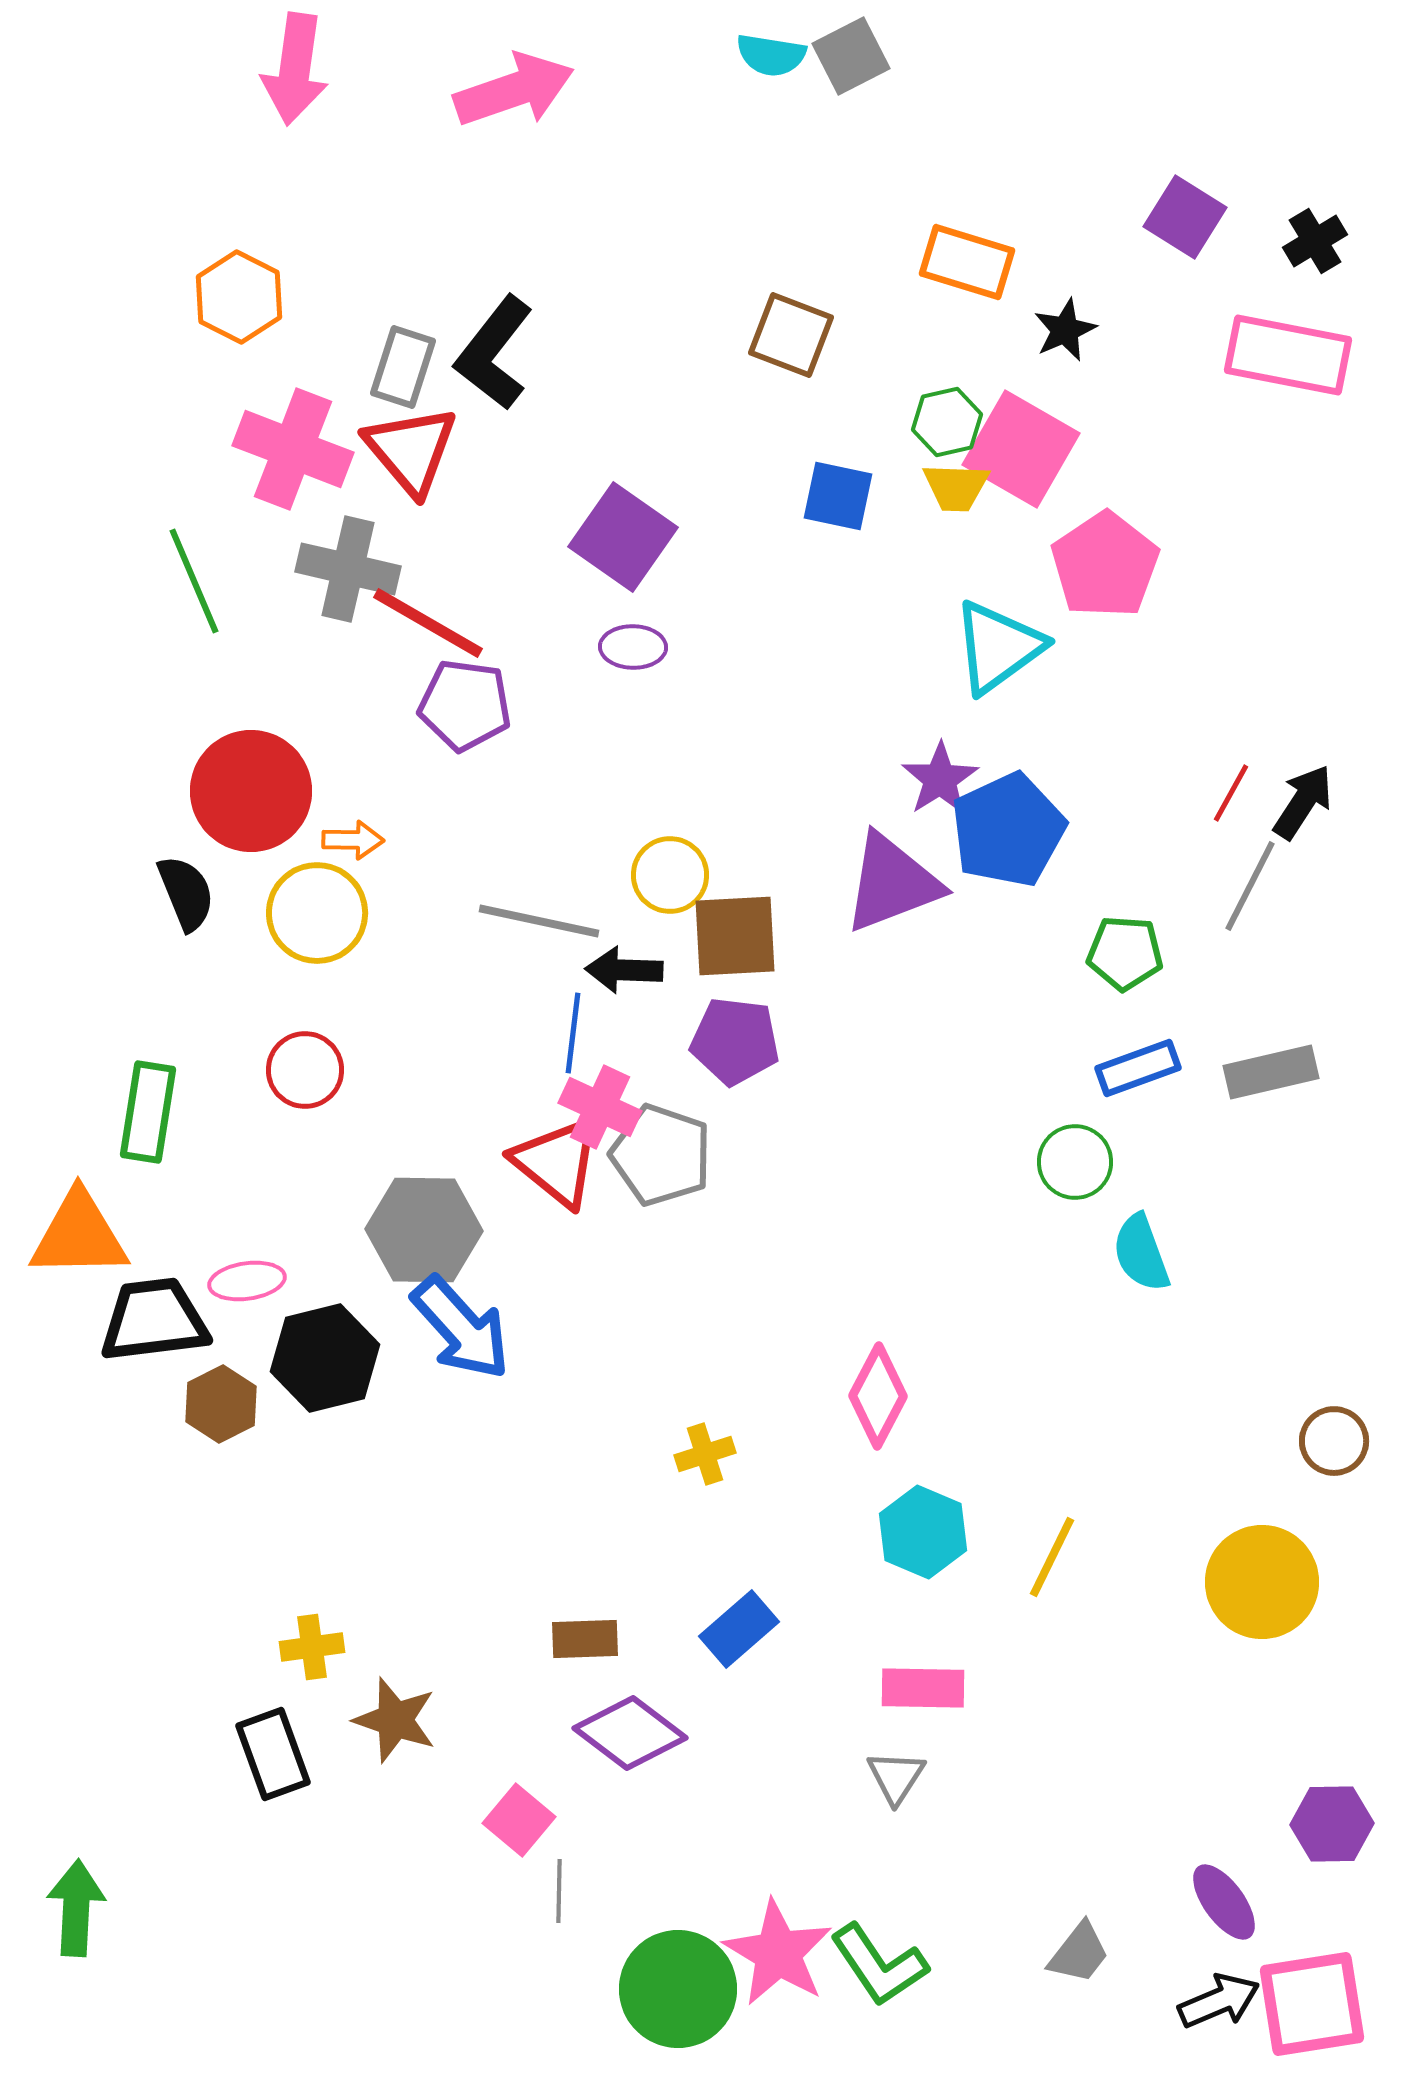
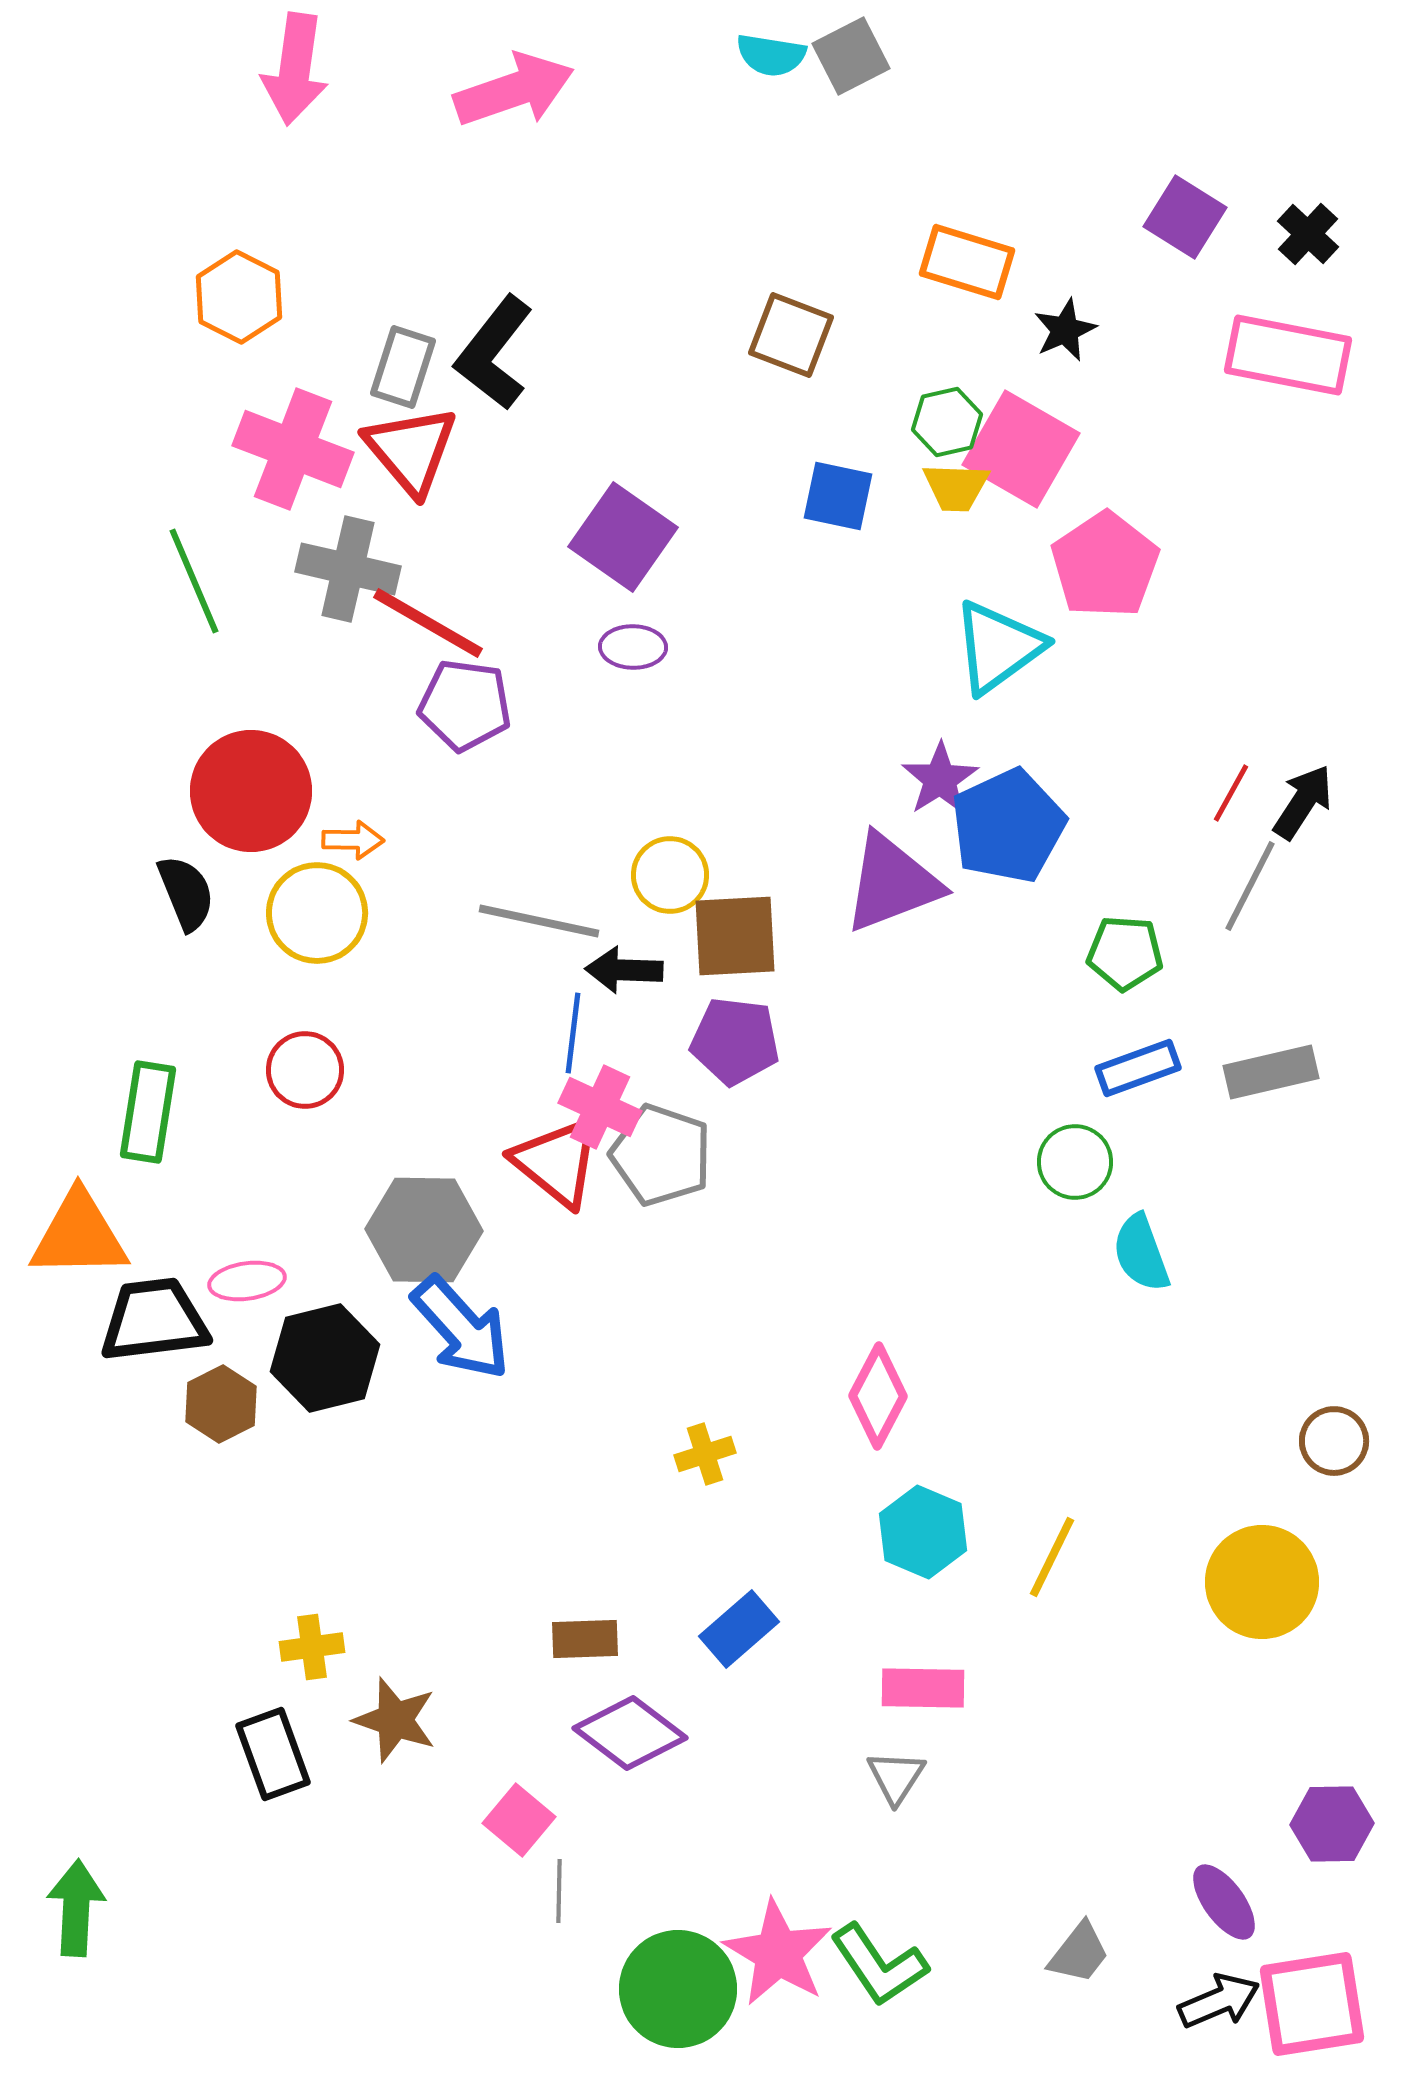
black cross at (1315, 241): moved 7 px left, 7 px up; rotated 16 degrees counterclockwise
blue pentagon at (1008, 830): moved 4 px up
